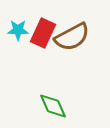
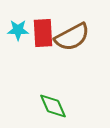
red rectangle: rotated 28 degrees counterclockwise
